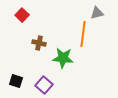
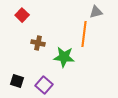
gray triangle: moved 1 px left, 1 px up
orange line: moved 1 px right
brown cross: moved 1 px left
green star: moved 1 px right, 1 px up
black square: moved 1 px right
